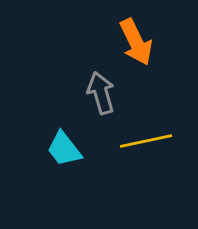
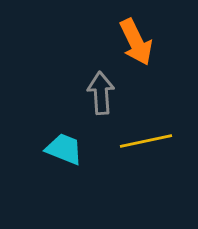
gray arrow: rotated 12 degrees clockwise
cyan trapezoid: rotated 150 degrees clockwise
